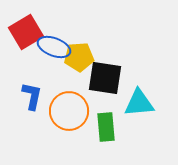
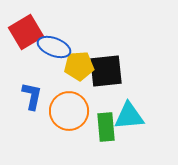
yellow pentagon: moved 9 px down
black square: moved 1 px right, 7 px up; rotated 15 degrees counterclockwise
cyan triangle: moved 10 px left, 13 px down
